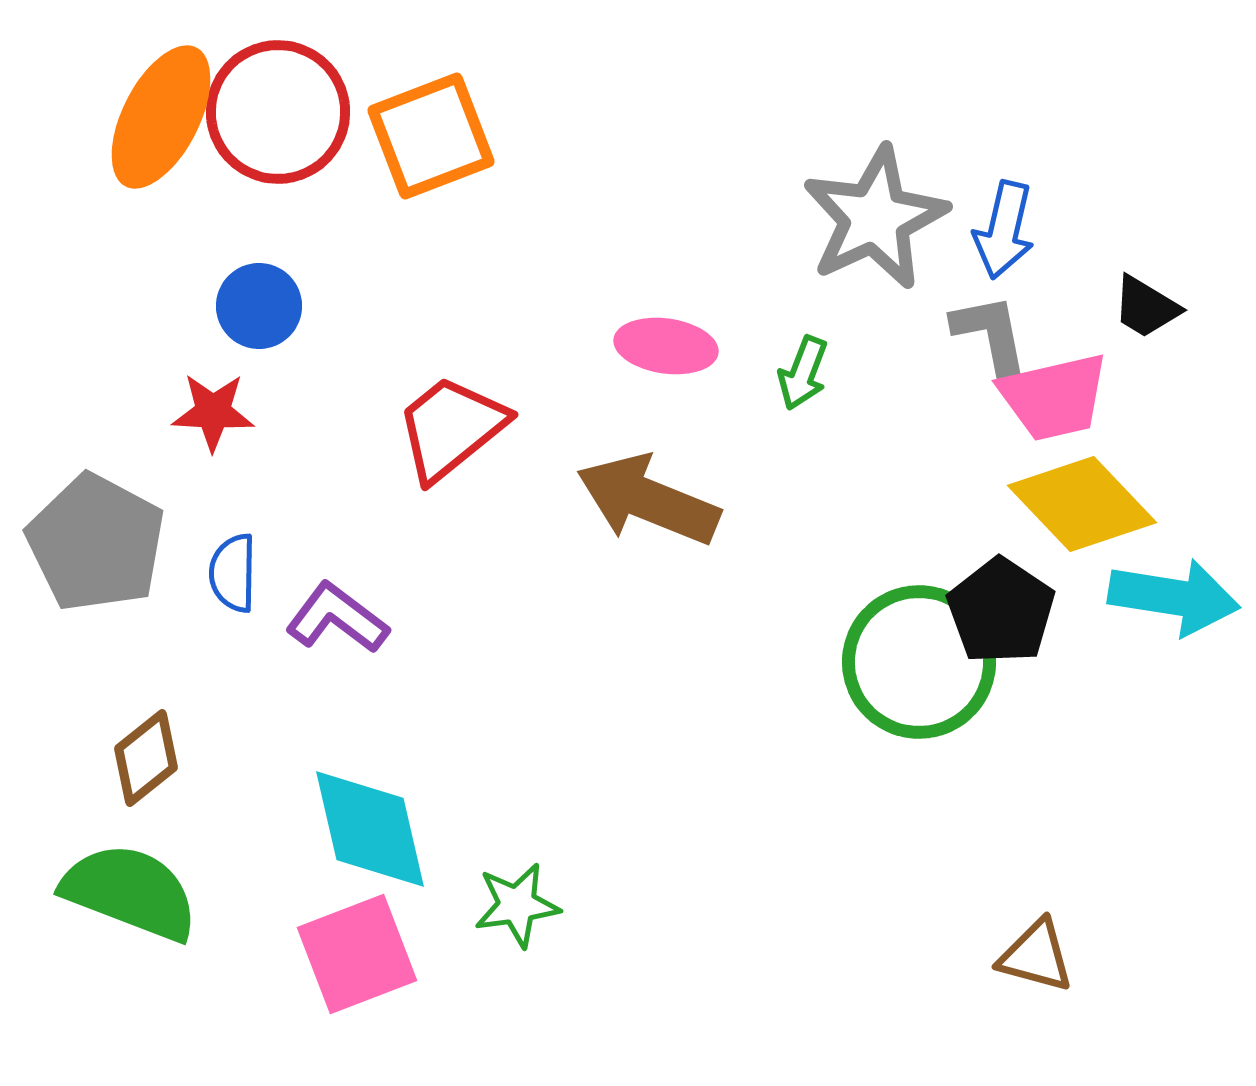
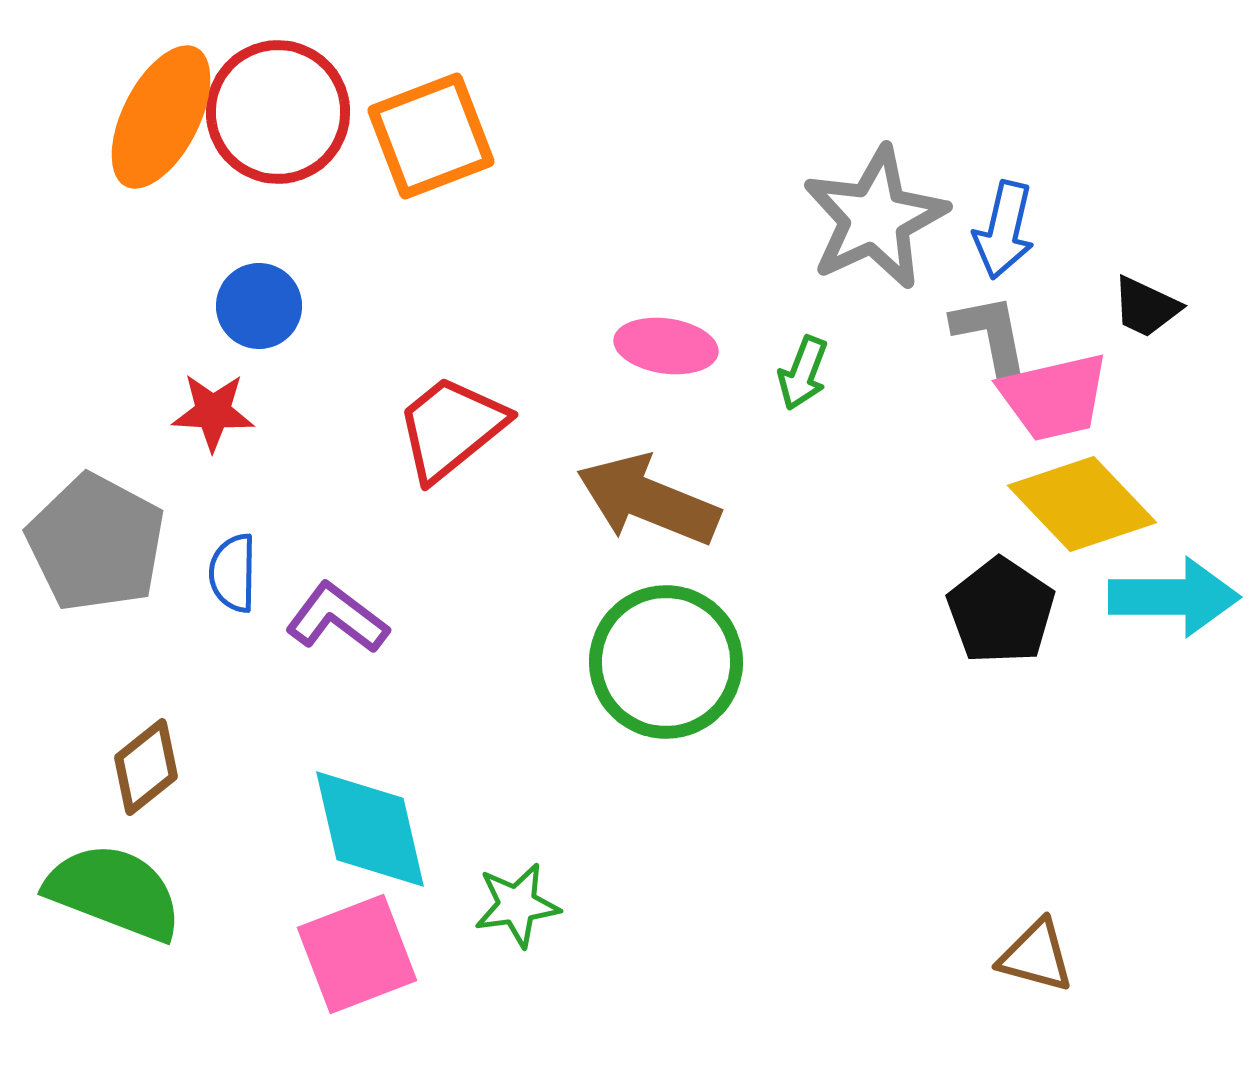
black trapezoid: rotated 6 degrees counterclockwise
cyan arrow: rotated 9 degrees counterclockwise
green circle: moved 253 px left
brown diamond: moved 9 px down
green semicircle: moved 16 px left
